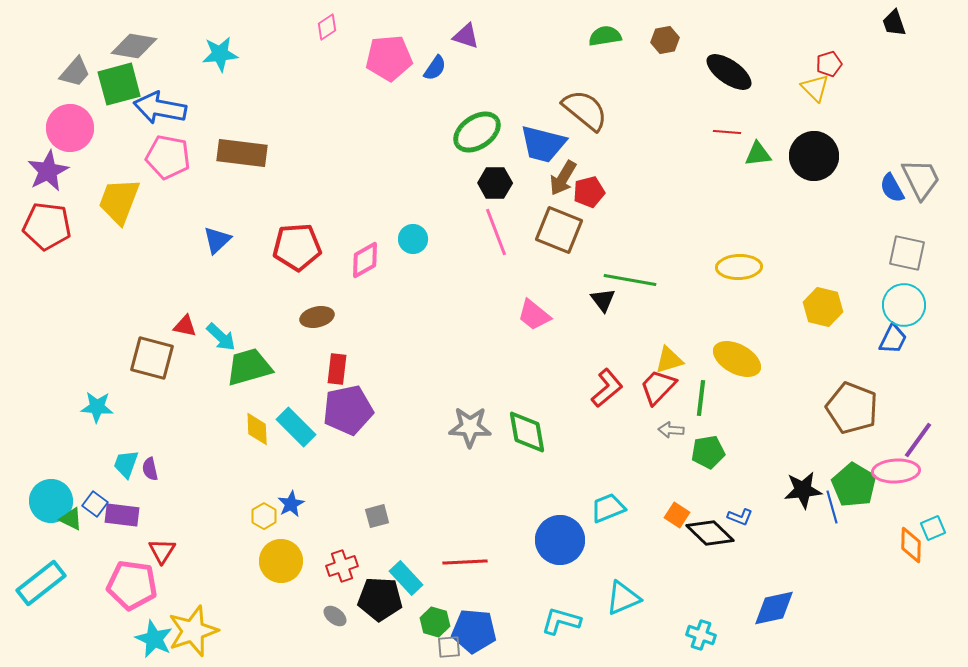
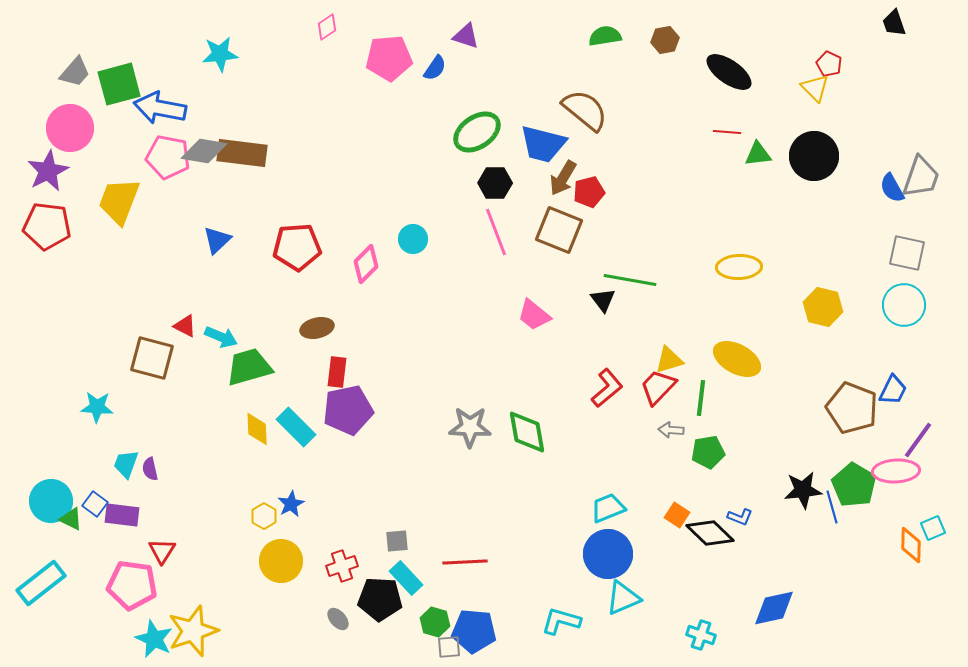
gray diamond at (134, 46): moved 70 px right, 105 px down
red pentagon at (829, 64): rotated 30 degrees counterclockwise
gray trapezoid at (921, 179): moved 2 px up; rotated 45 degrees clockwise
pink diamond at (365, 260): moved 1 px right, 4 px down; rotated 15 degrees counterclockwise
brown ellipse at (317, 317): moved 11 px down
red triangle at (185, 326): rotated 15 degrees clockwise
cyan arrow at (221, 337): rotated 20 degrees counterclockwise
blue trapezoid at (893, 339): moved 51 px down
red rectangle at (337, 369): moved 3 px down
gray square at (377, 516): moved 20 px right, 25 px down; rotated 10 degrees clockwise
blue circle at (560, 540): moved 48 px right, 14 px down
gray ellipse at (335, 616): moved 3 px right, 3 px down; rotated 10 degrees clockwise
